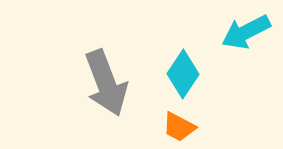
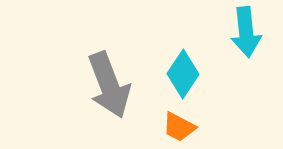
cyan arrow: rotated 69 degrees counterclockwise
gray arrow: moved 3 px right, 2 px down
